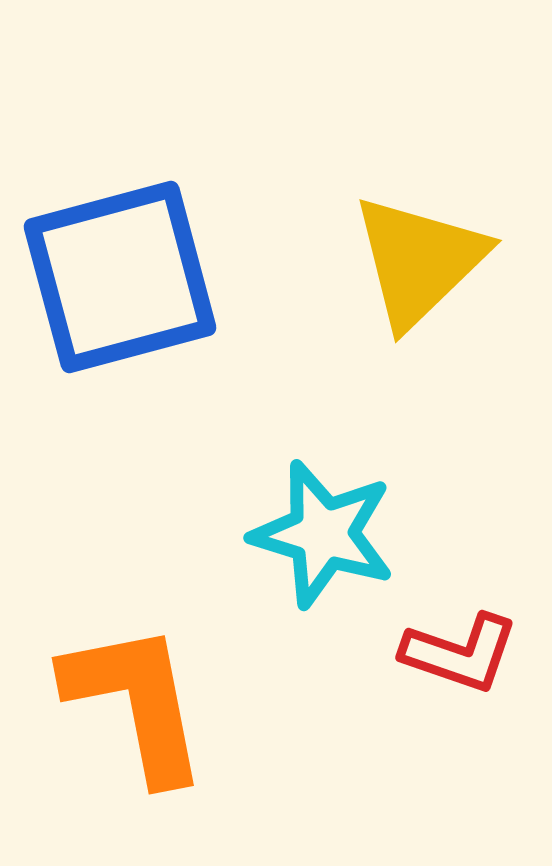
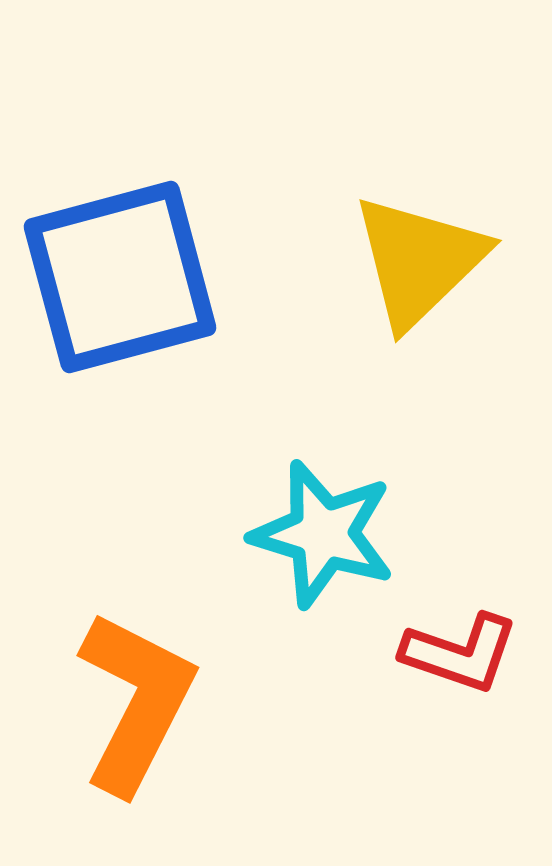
orange L-shape: rotated 38 degrees clockwise
